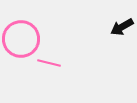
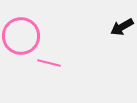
pink circle: moved 3 px up
